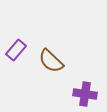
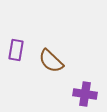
purple rectangle: rotated 30 degrees counterclockwise
